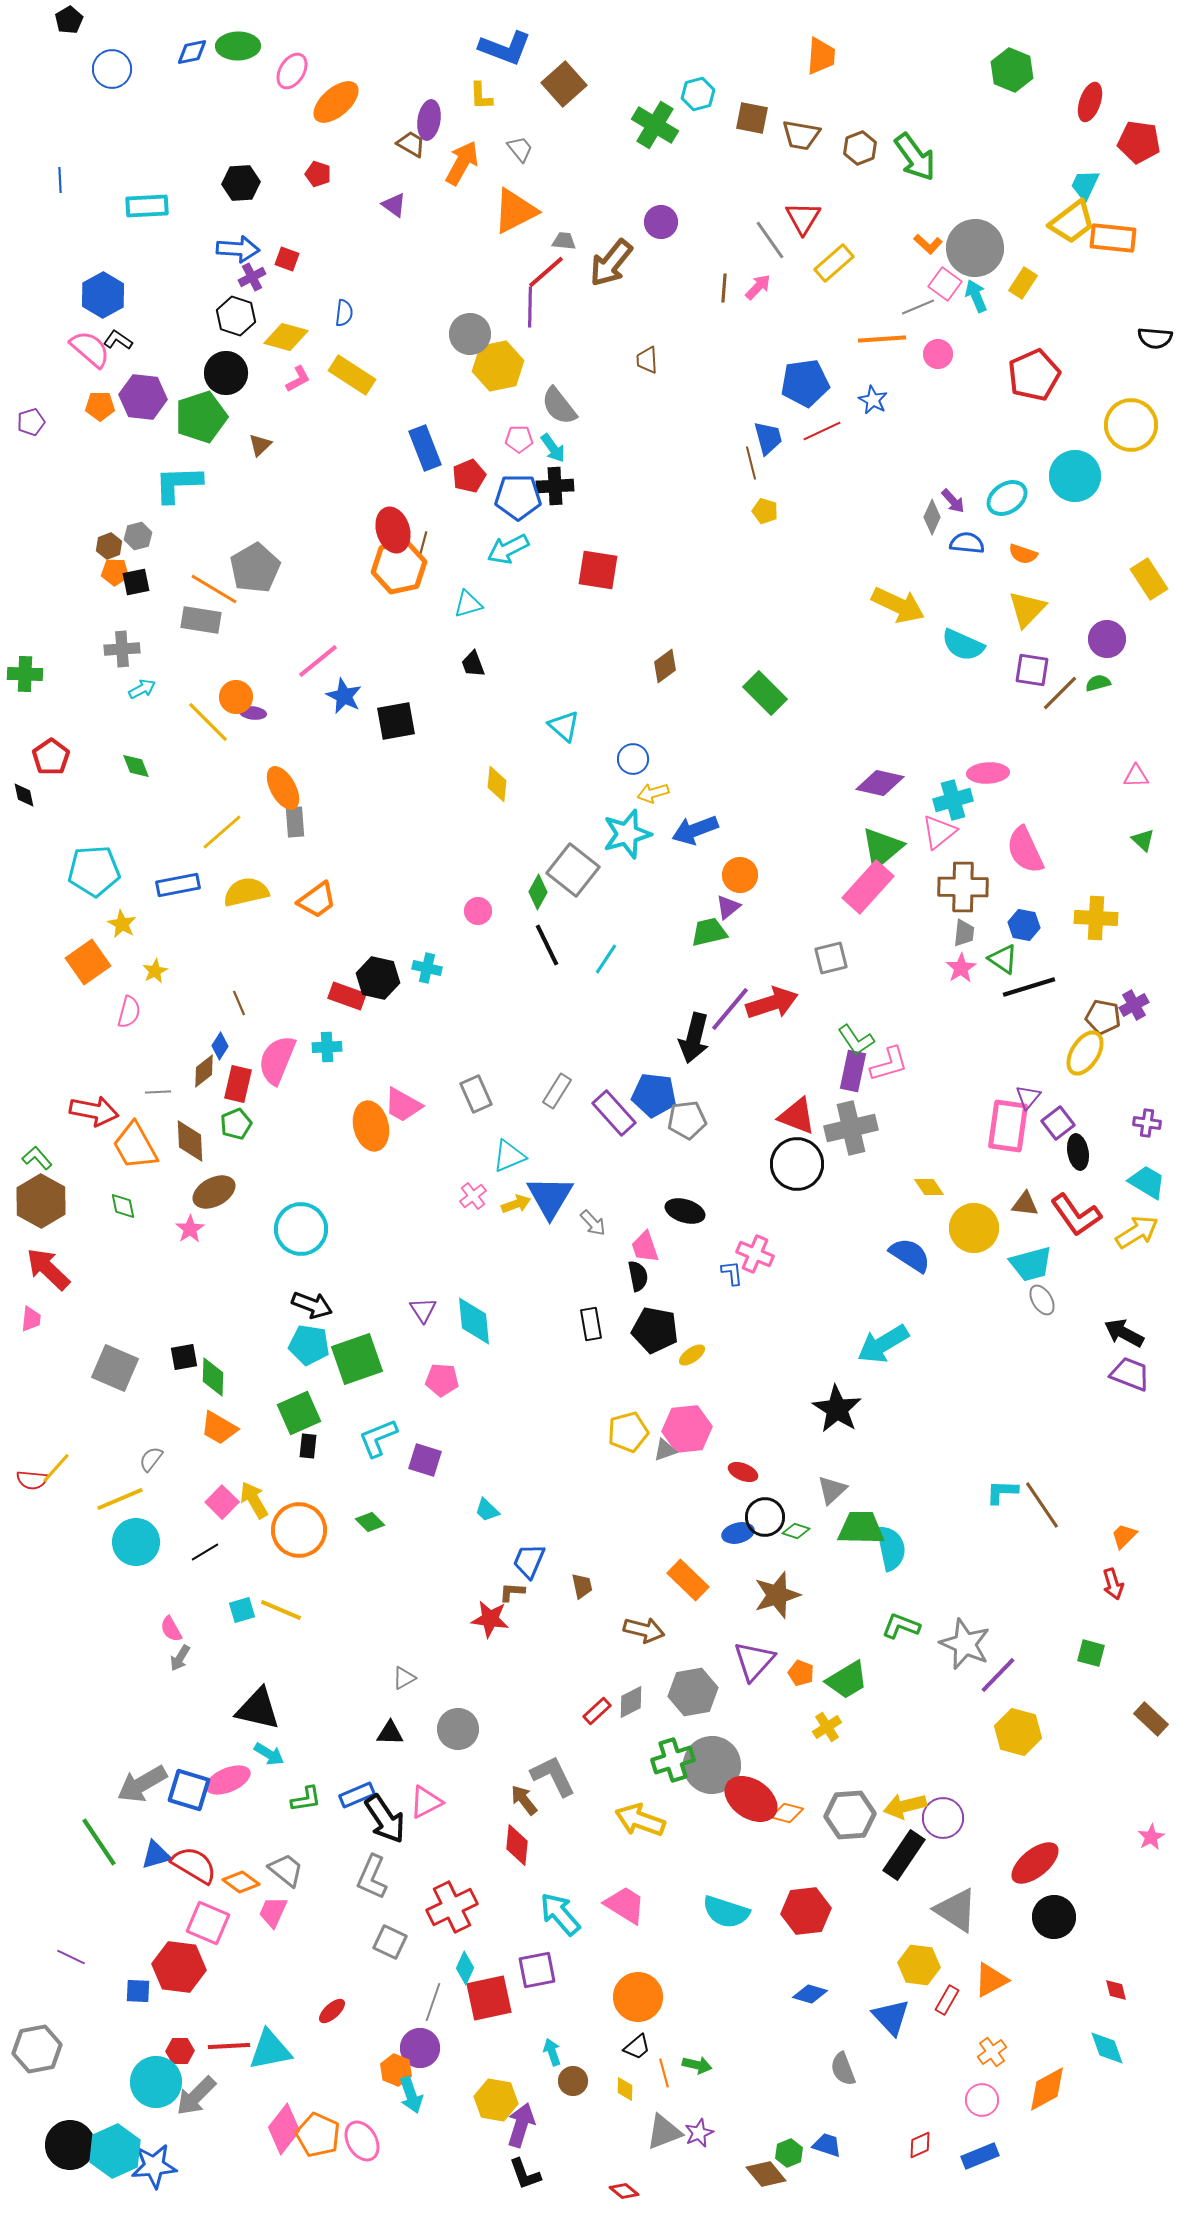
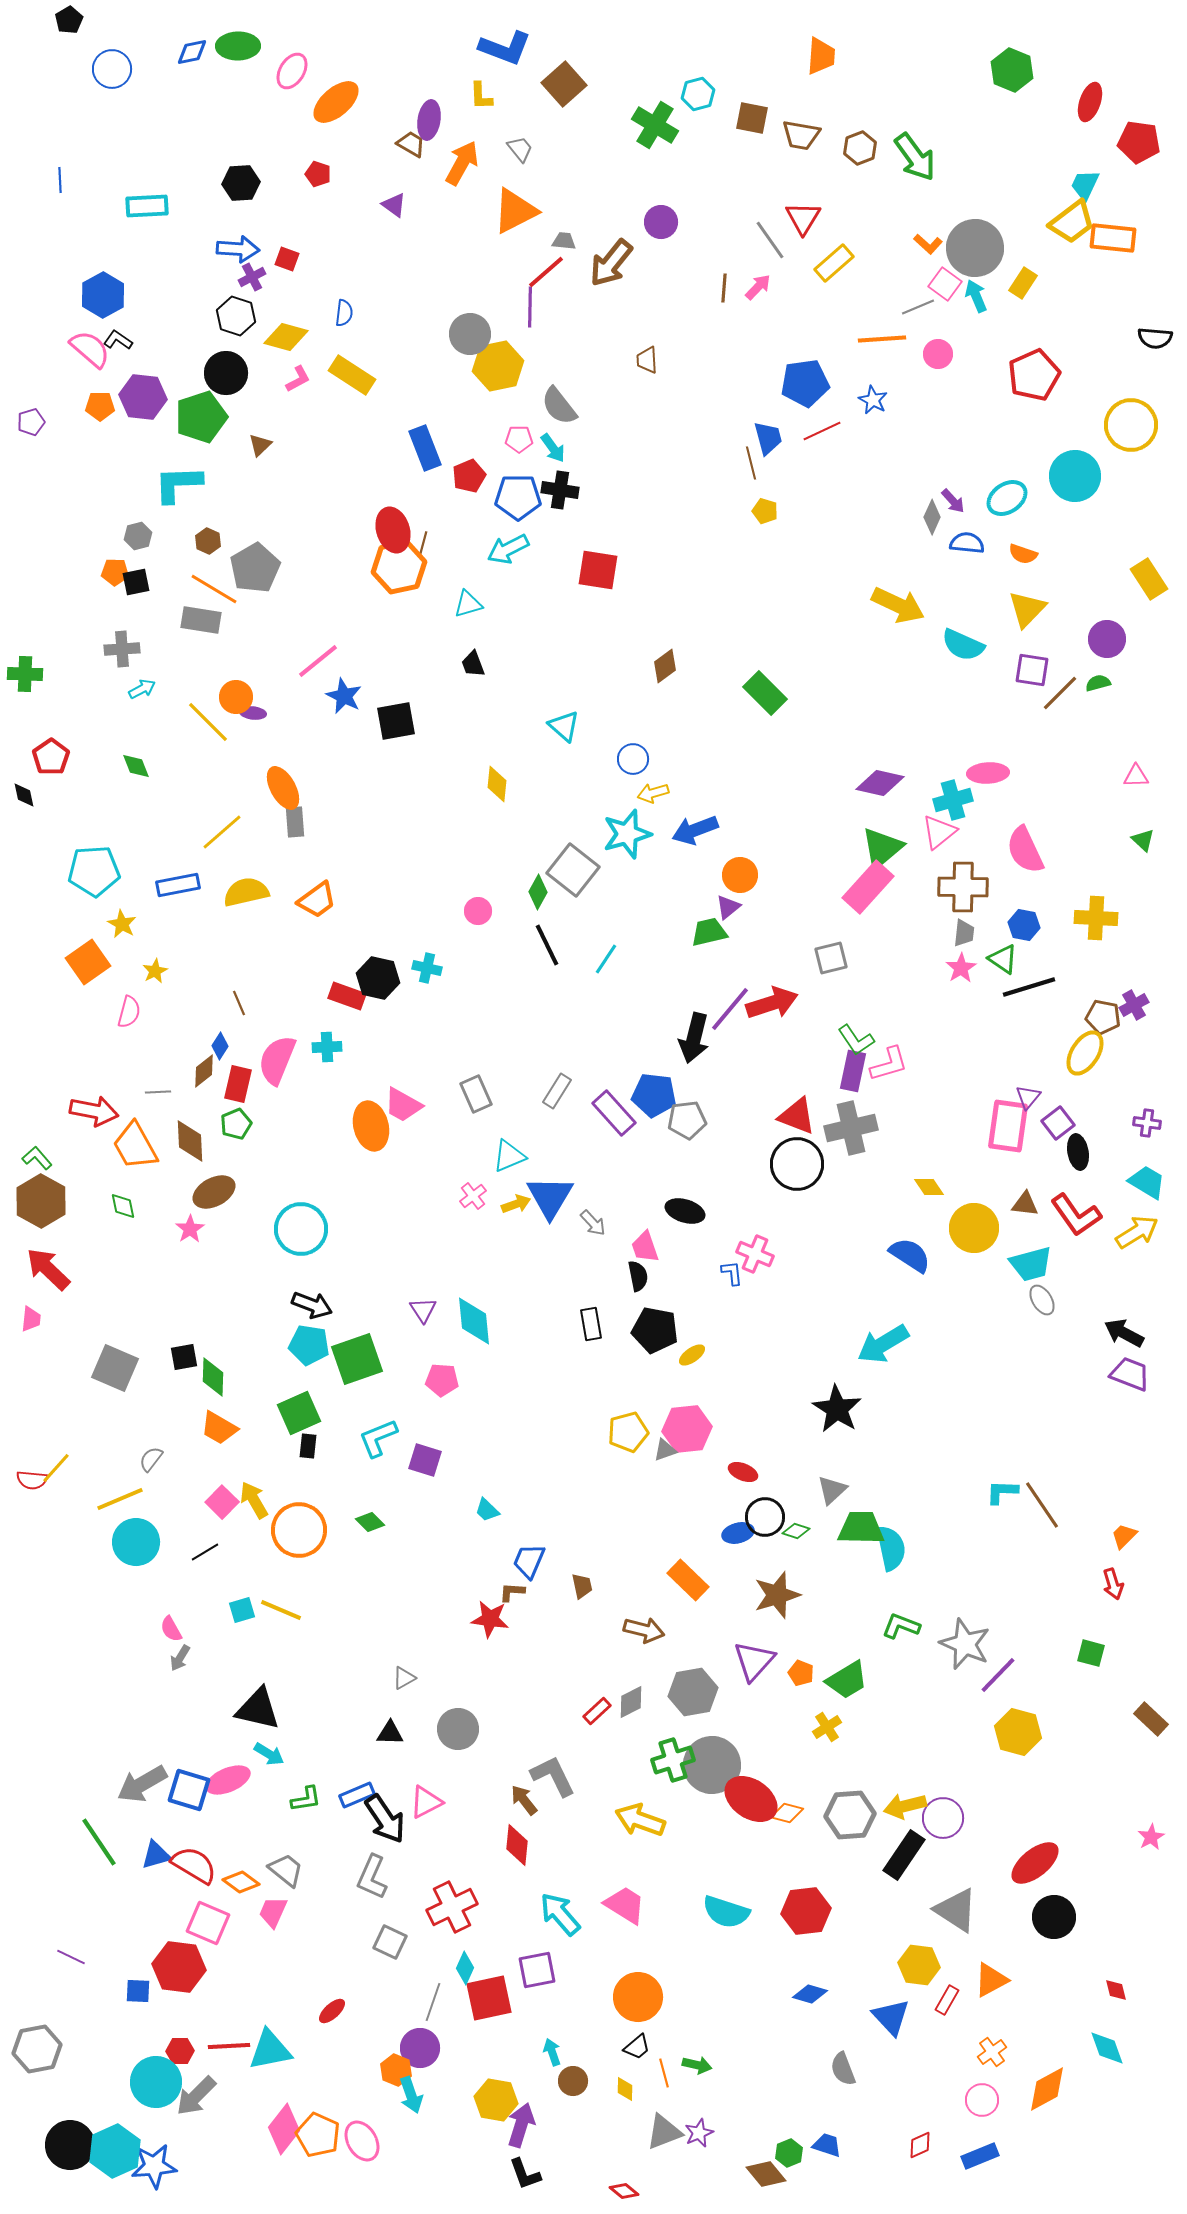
black cross at (555, 486): moved 5 px right, 4 px down; rotated 12 degrees clockwise
brown hexagon at (109, 546): moved 99 px right, 5 px up; rotated 15 degrees counterclockwise
